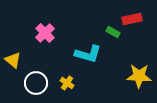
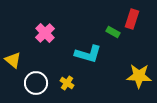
red rectangle: rotated 60 degrees counterclockwise
